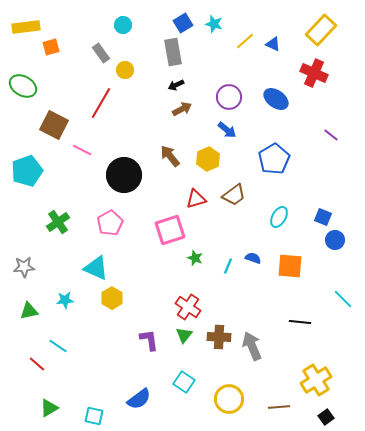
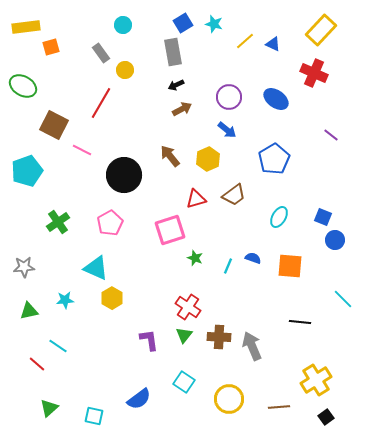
green triangle at (49, 408): rotated 12 degrees counterclockwise
